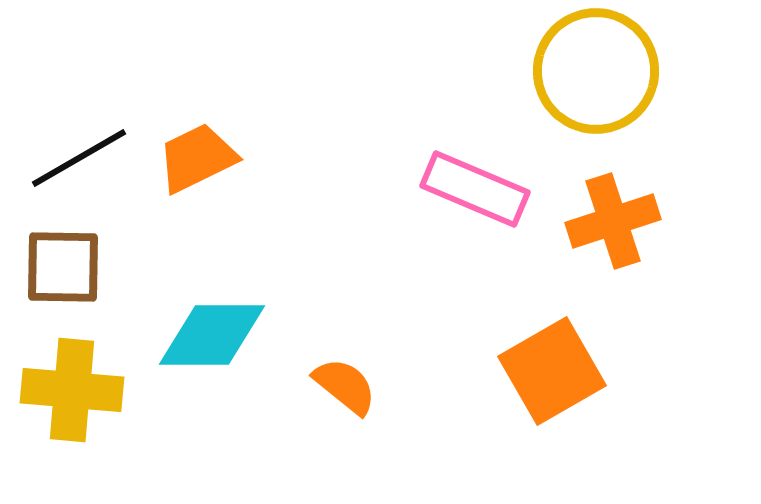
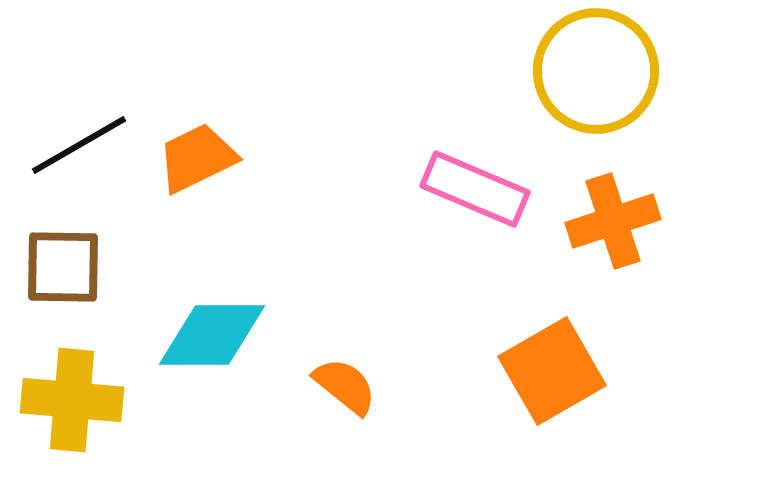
black line: moved 13 px up
yellow cross: moved 10 px down
